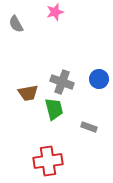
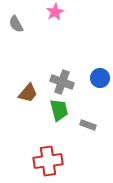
pink star: rotated 12 degrees counterclockwise
blue circle: moved 1 px right, 1 px up
brown trapezoid: rotated 40 degrees counterclockwise
green trapezoid: moved 5 px right, 1 px down
gray rectangle: moved 1 px left, 2 px up
